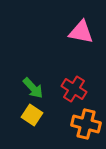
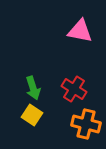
pink triangle: moved 1 px left, 1 px up
green arrow: rotated 25 degrees clockwise
